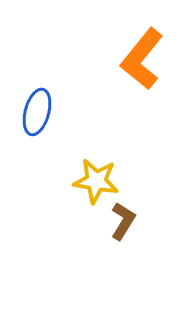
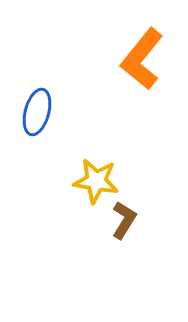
brown L-shape: moved 1 px right, 1 px up
